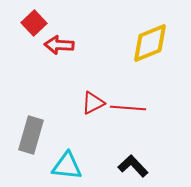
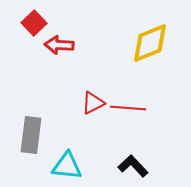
gray rectangle: rotated 9 degrees counterclockwise
